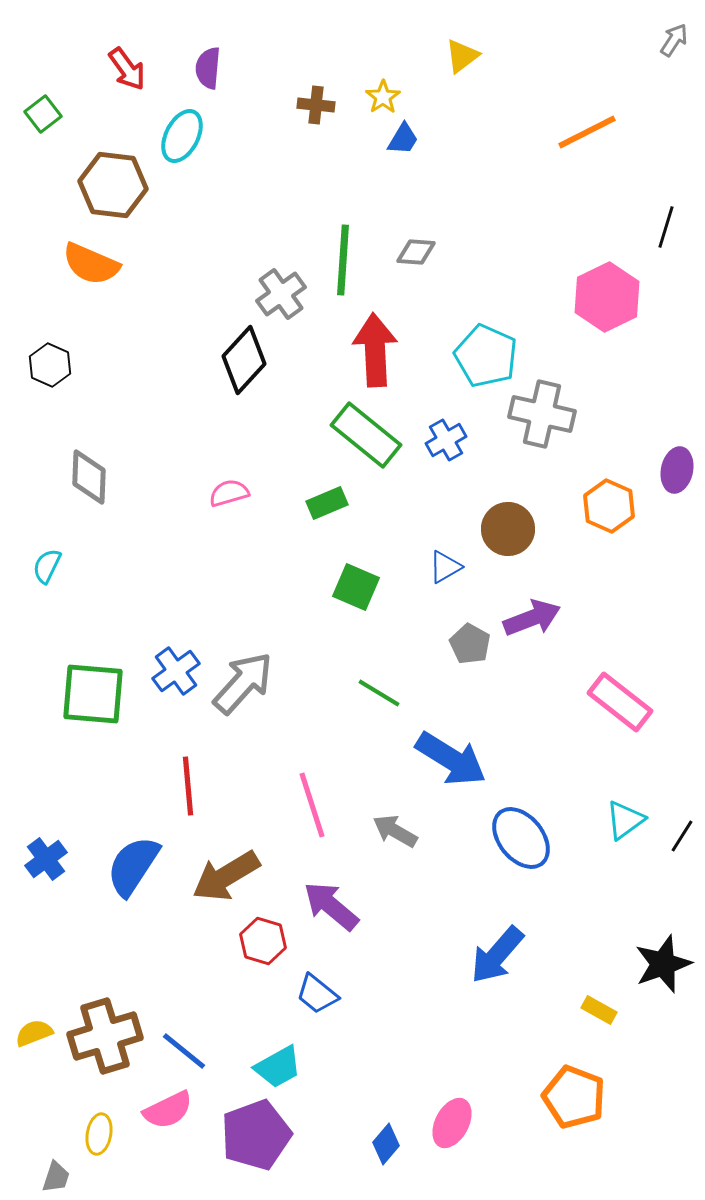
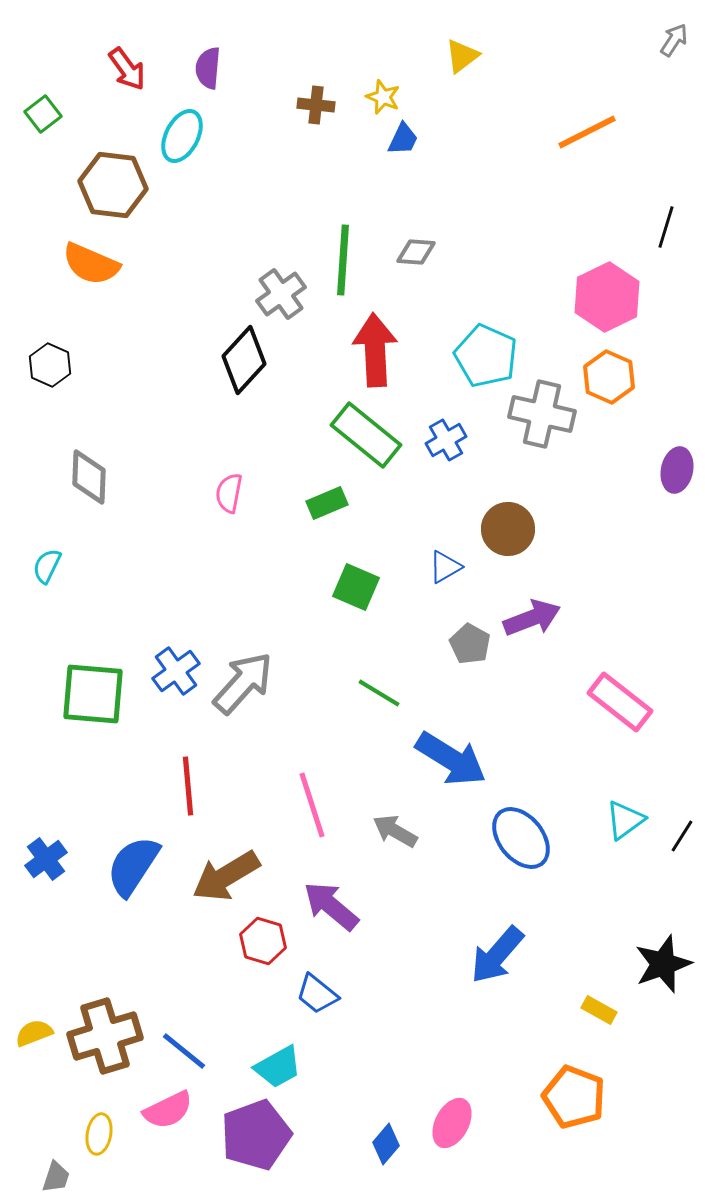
yellow star at (383, 97): rotated 16 degrees counterclockwise
blue trapezoid at (403, 139): rotated 6 degrees counterclockwise
pink semicircle at (229, 493): rotated 63 degrees counterclockwise
orange hexagon at (609, 506): moved 129 px up
